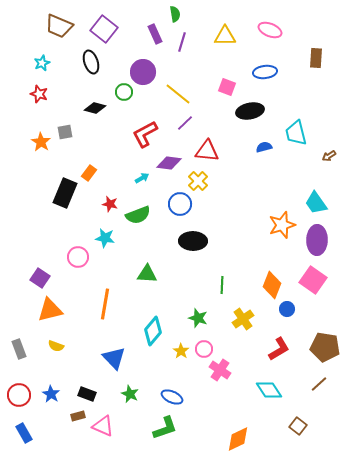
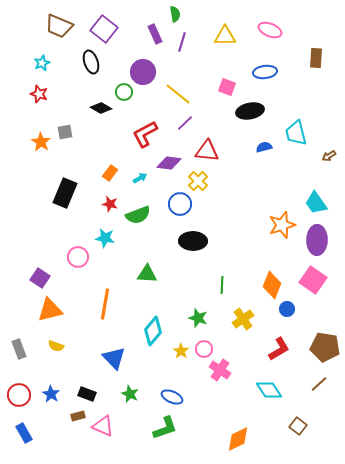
black diamond at (95, 108): moved 6 px right; rotated 15 degrees clockwise
orange rectangle at (89, 173): moved 21 px right
cyan arrow at (142, 178): moved 2 px left
